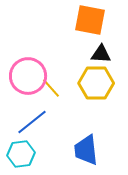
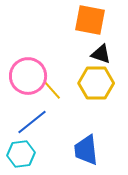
black triangle: rotated 15 degrees clockwise
yellow line: moved 1 px right, 2 px down
